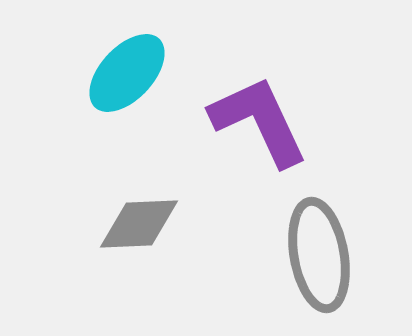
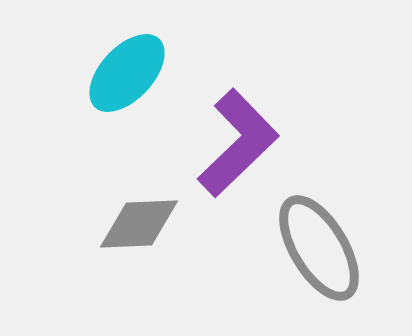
purple L-shape: moved 21 px left, 22 px down; rotated 71 degrees clockwise
gray ellipse: moved 7 px up; rotated 21 degrees counterclockwise
